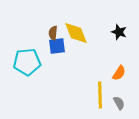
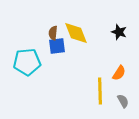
yellow line: moved 4 px up
gray semicircle: moved 4 px right, 2 px up
